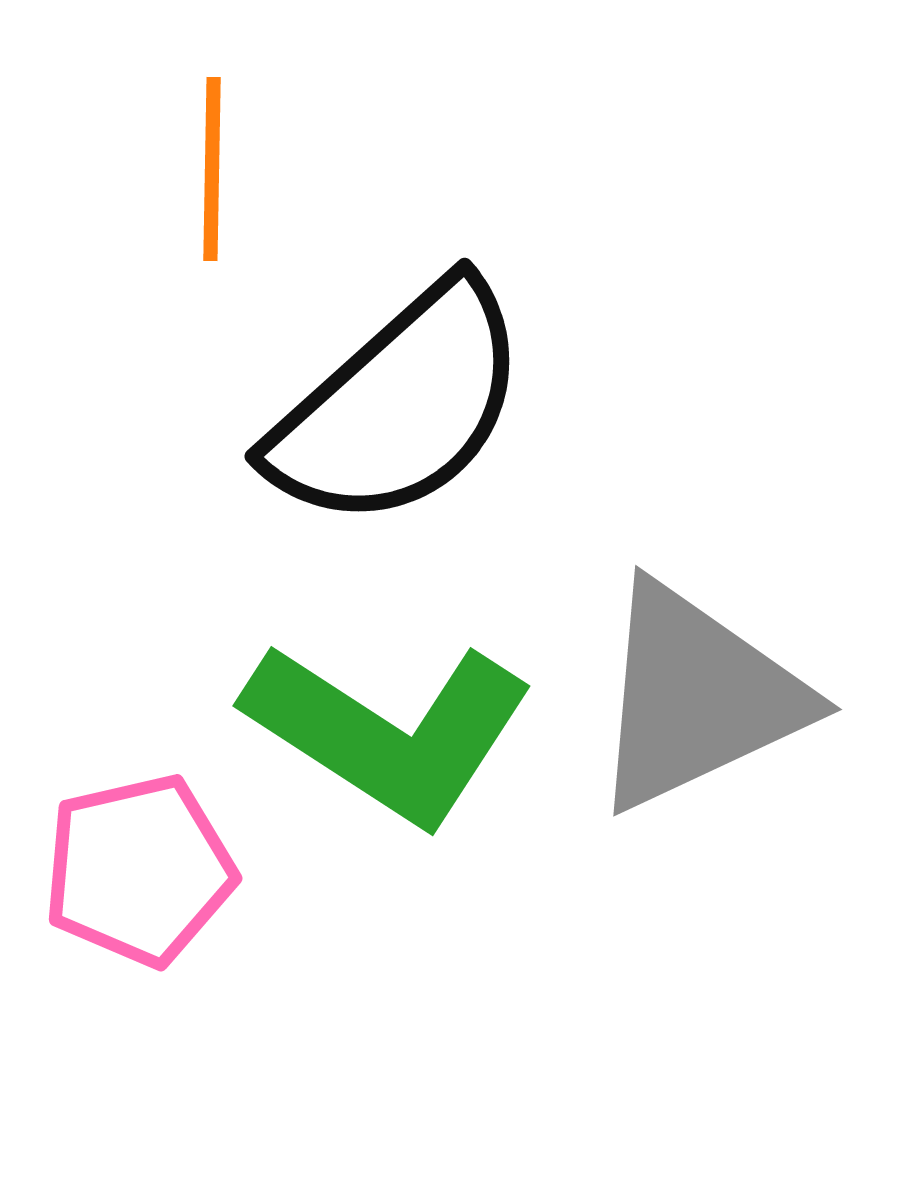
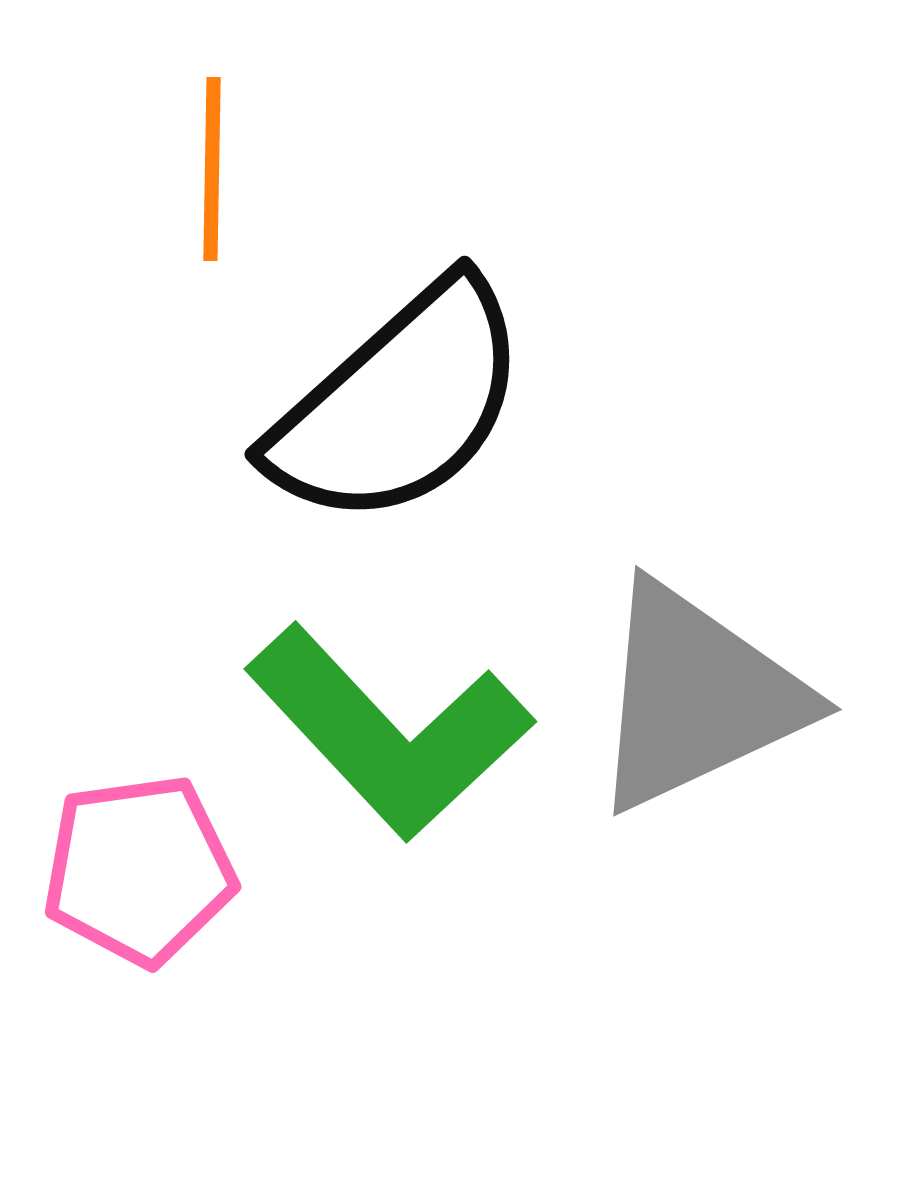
black semicircle: moved 2 px up
green L-shape: rotated 14 degrees clockwise
pink pentagon: rotated 5 degrees clockwise
